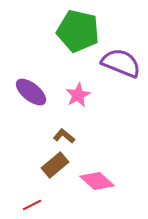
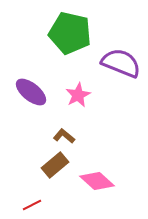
green pentagon: moved 8 px left, 2 px down
